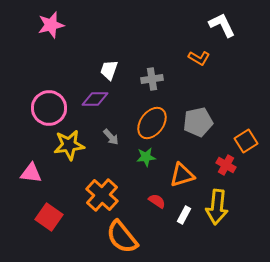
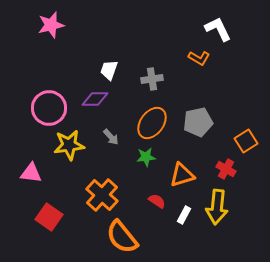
white L-shape: moved 4 px left, 4 px down
red cross: moved 4 px down
